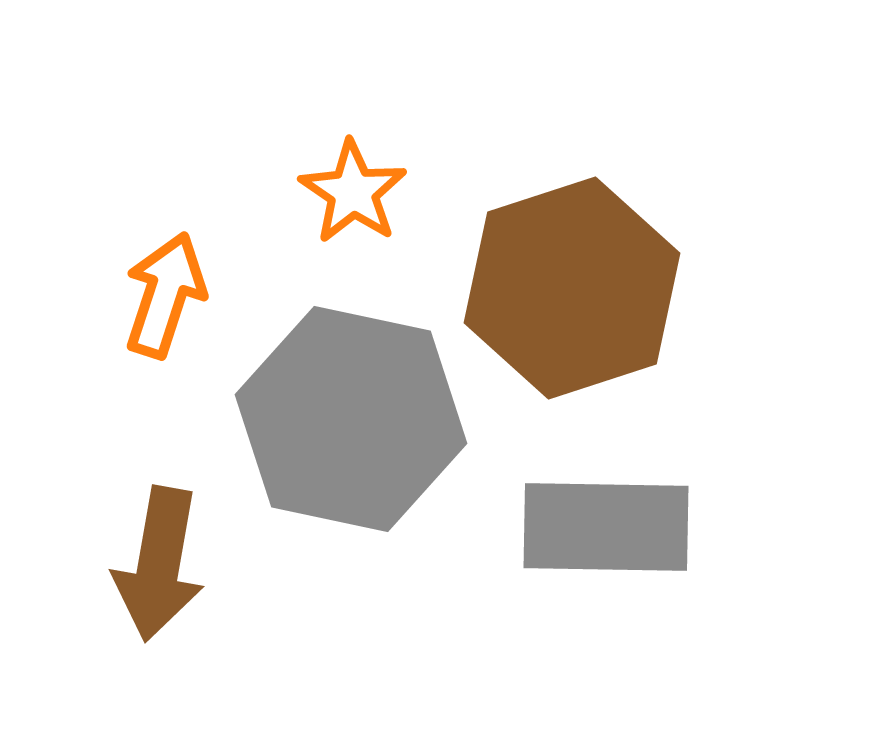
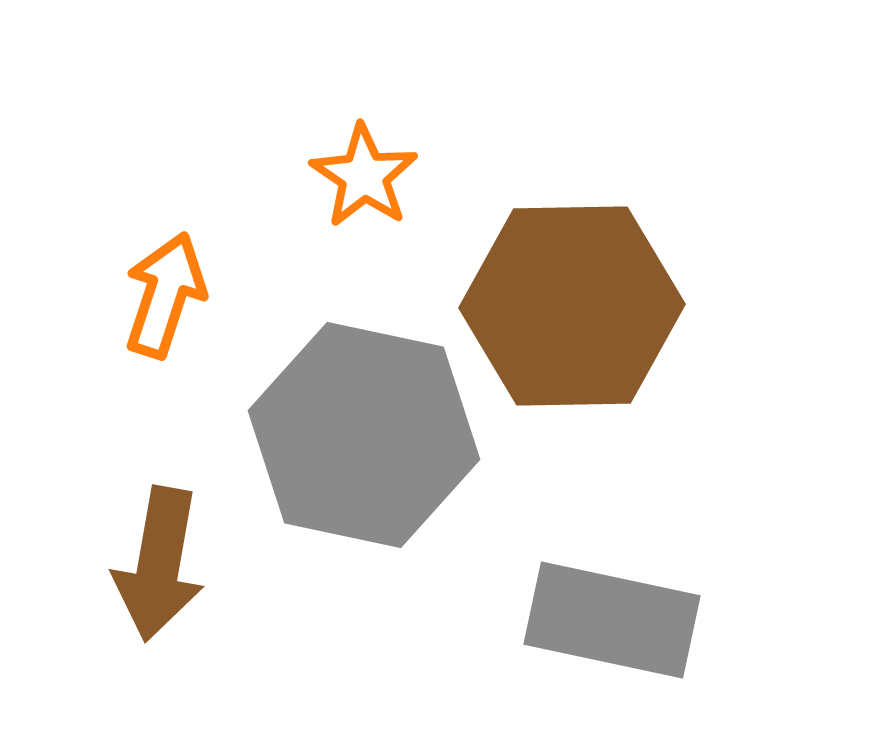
orange star: moved 11 px right, 16 px up
brown hexagon: moved 18 px down; rotated 17 degrees clockwise
gray hexagon: moved 13 px right, 16 px down
gray rectangle: moved 6 px right, 93 px down; rotated 11 degrees clockwise
